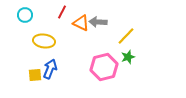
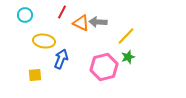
blue arrow: moved 11 px right, 10 px up
